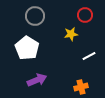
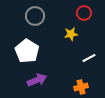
red circle: moved 1 px left, 2 px up
white pentagon: moved 3 px down
white line: moved 2 px down
